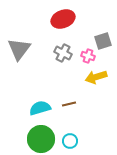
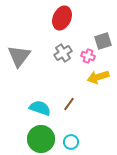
red ellipse: moved 1 px left, 1 px up; rotated 45 degrees counterclockwise
gray triangle: moved 7 px down
gray cross: rotated 30 degrees clockwise
yellow arrow: moved 2 px right
brown line: rotated 40 degrees counterclockwise
cyan semicircle: rotated 35 degrees clockwise
cyan circle: moved 1 px right, 1 px down
